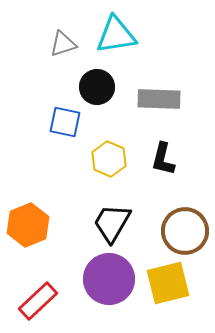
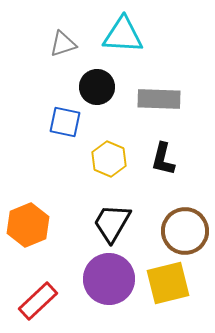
cyan triangle: moved 7 px right; rotated 12 degrees clockwise
